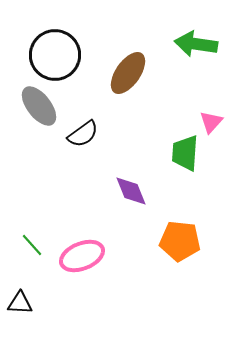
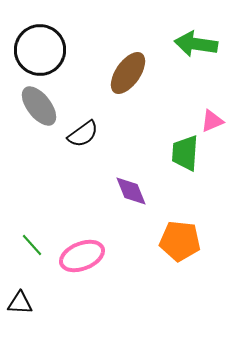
black circle: moved 15 px left, 5 px up
pink triangle: moved 1 px right, 1 px up; rotated 25 degrees clockwise
